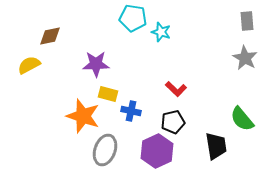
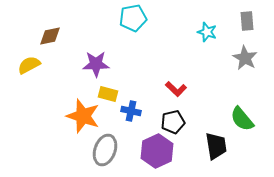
cyan pentagon: rotated 20 degrees counterclockwise
cyan star: moved 46 px right
